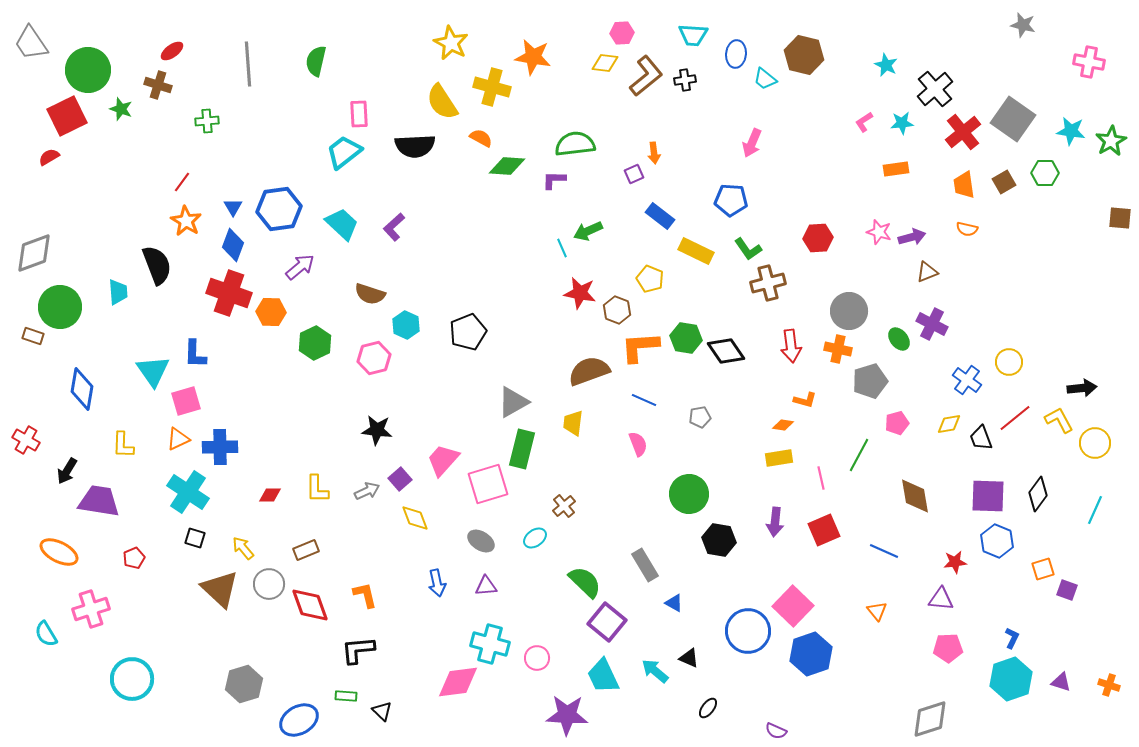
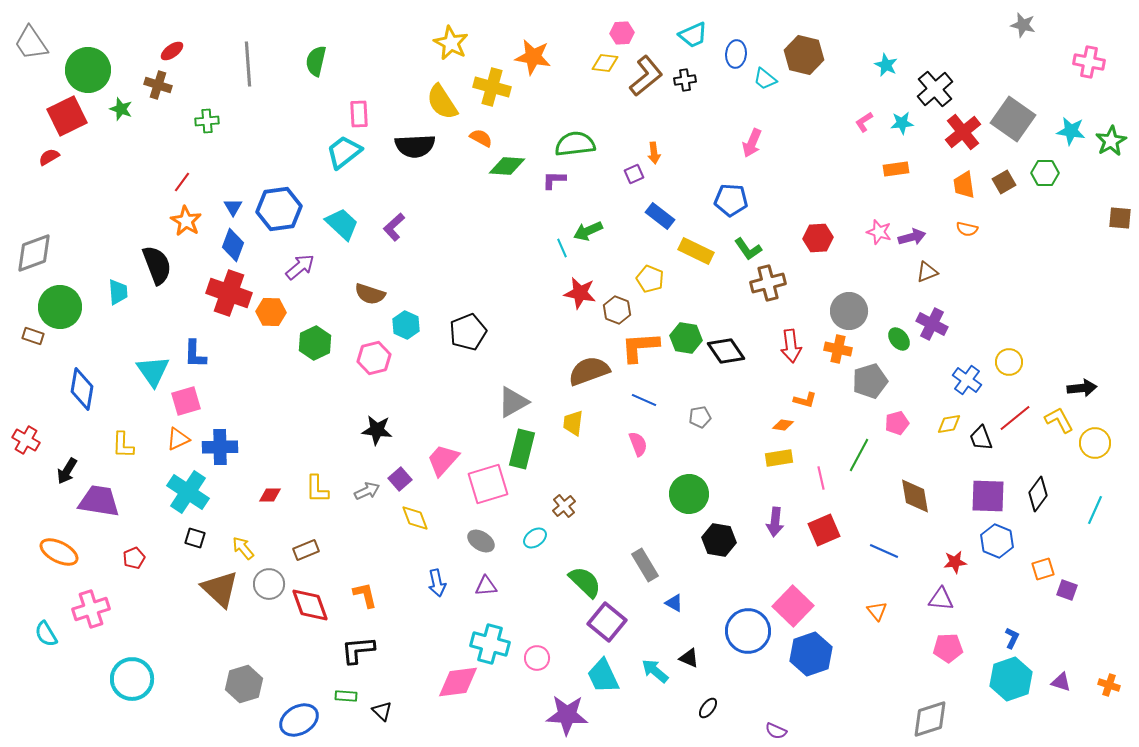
cyan trapezoid at (693, 35): rotated 28 degrees counterclockwise
